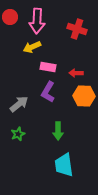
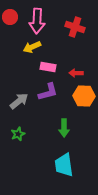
red cross: moved 2 px left, 2 px up
purple L-shape: rotated 135 degrees counterclockwise
gray arrow: moved 3 px up
green arrow: moved 6 px right, 3 px up
